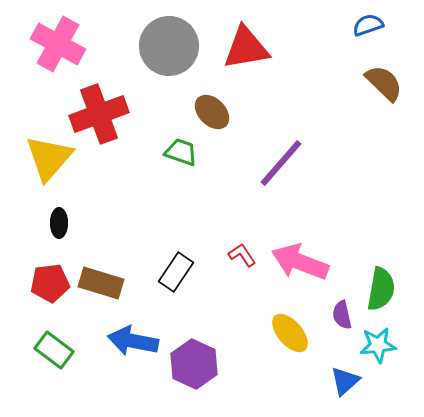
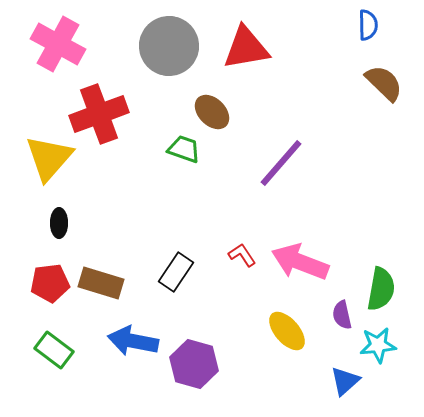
blue semicircle: rotated 108 degrees clockwise
green trapezoid: moved 3 px right, 3 px up
yellow ellipse: moved 3 px left, 2 px up
purple hexagon: rotated 9 degrees counterclockwise
